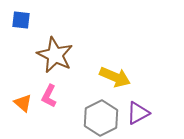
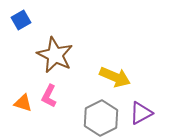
blue square: rotated 36 degrees counterclockwise
orange triangle: rotated 24 degrees counterclockwise
purple triangle: moved 3 px right
